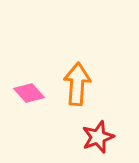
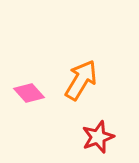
orange arrow: moved 4 px right, 4 px up; rotated 27 degrees clockwise
